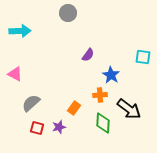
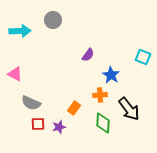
gray circle: moved 15 px left, 7 px down
cyan square: rotated 14 degrees clockwise
gray semicircle: rotated 114 degrees counterclockwise
black arrow: rotated 15 degrees clockwise
red square: moved 1 px right, 4 px up; rotated 16 degrees counterclockwise
